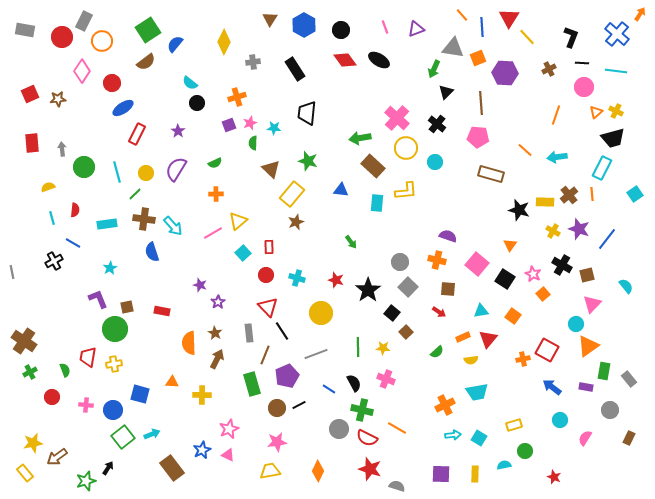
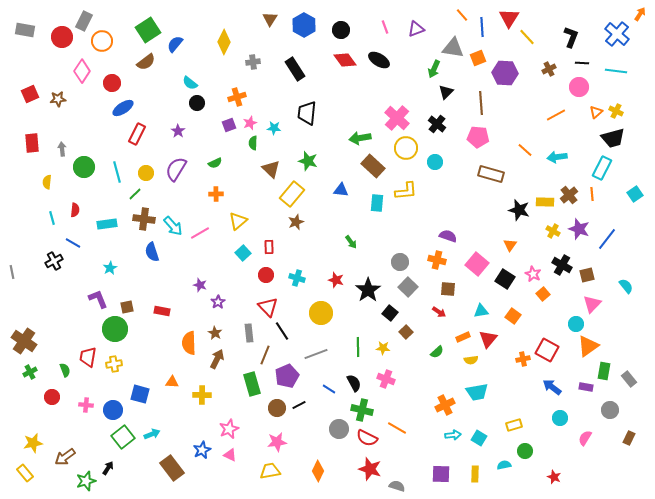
pink circle at (584, 87): moved 5 px left
orange line at (556, 115): rotated 42 degrees clockwise
yellow semicircle at (48, 187): moved 1 px left, 5 px up; rotated 64 degrees counterclockwise
pink line at (213, 233): moved 13 px left
black square at (392, 313): moved 2 px left
cyan circle at (560, 420): moved 2 px up
pink triangle at (228, 455): moved 2 px right
brown arrow at (57, 457): moved 8 px right
